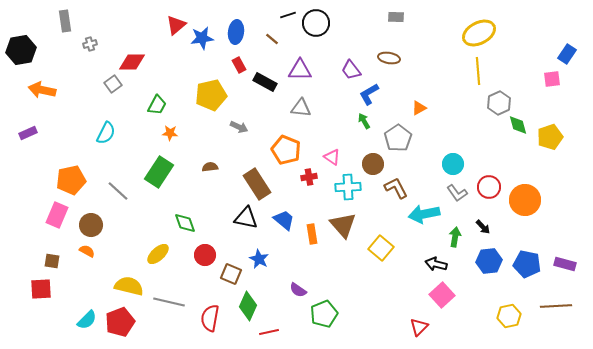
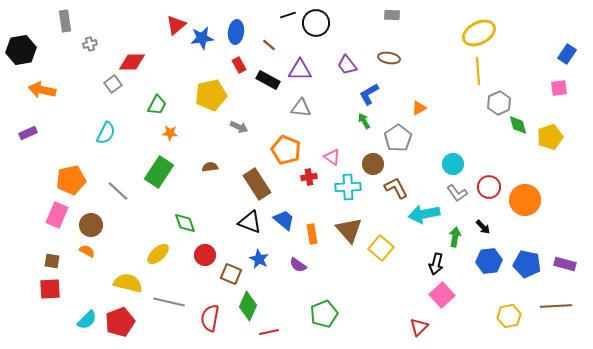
gray rectangle at (396, 17): moved 4 px left, 2 px up
brown line at (272, 39): moved 3 px left, 6 px down
purple trapezoid at (351, 70): moved 4 px left, 5 px up
pink square at (552, 79): moved 7 px right, 9 px down
black rectangle at (265, 82): moved 3 px right, 2 px up
black triangle at (246, 218): moved 4 px right, 4 px down; rotated 10 degrees clockwise
brown triangle at (343, 225): moved 6 px right, 5 px down
black arrow at (436, 264): rotated 90 degrees counterclockwise
yellow semicircle at (129, 286): moved 1 px left, 3 px up
red square at (41, 289): moved 9 px right
purple semicircle at (298, 290): moved 25 px up
